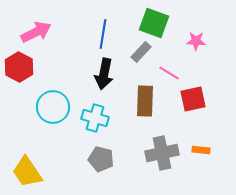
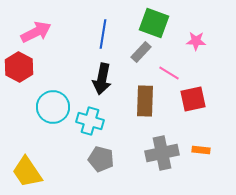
black arrow: moved 2 px left, 5 px down
cyan cross: moved 5 px left, 3 px down
